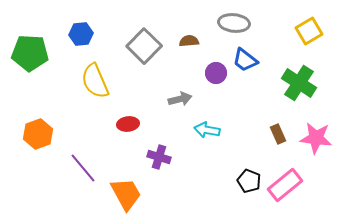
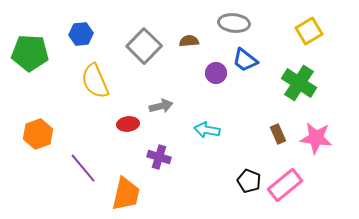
gray arrow: moved 19 px left, 7 px down
orange trapezoid: rotated 42 degrees clockwise
